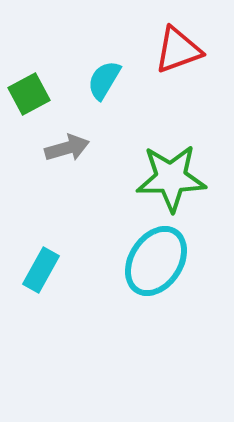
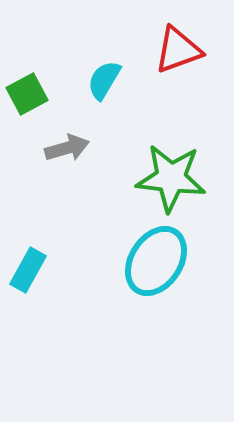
green square: moved 2 px left
green star: rotated 8 degrees clockwise
cyan rectangle: moved 13 px left
